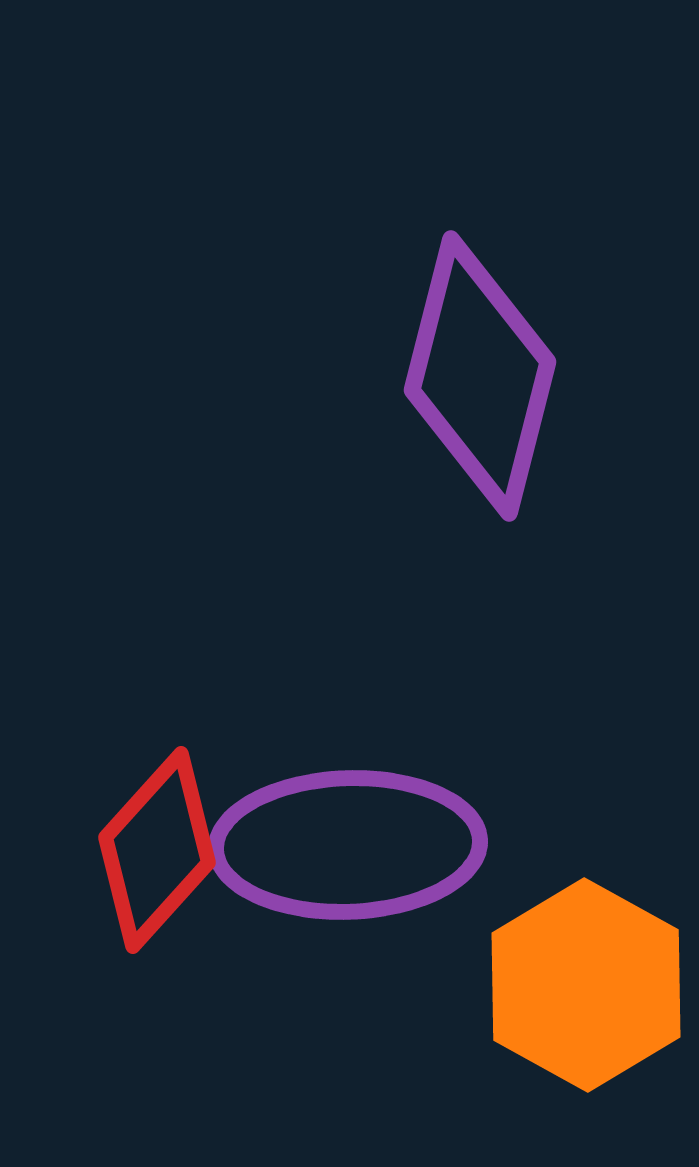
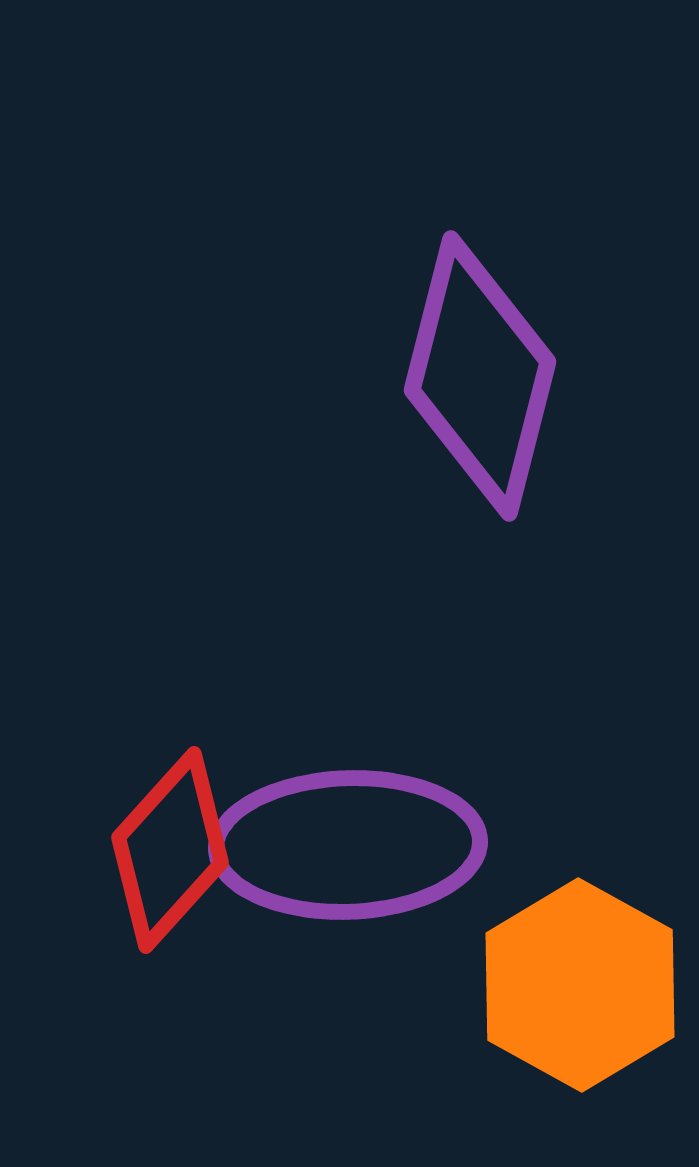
red diamond: moved 13 px right
orange hexagon: moved 6 px left
